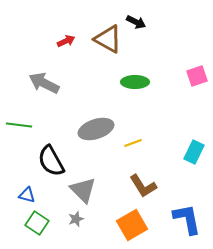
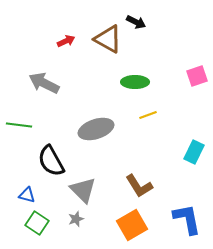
yellow line: moved 15 px right, 28 px up
brown L-shape: moved 4 px left
